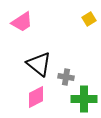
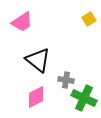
black triangle: moved 1 px left, 4 px up
gray cross: moved 3 px down
green cross: moved 1 px up; rotated 25 degrees clockwise
